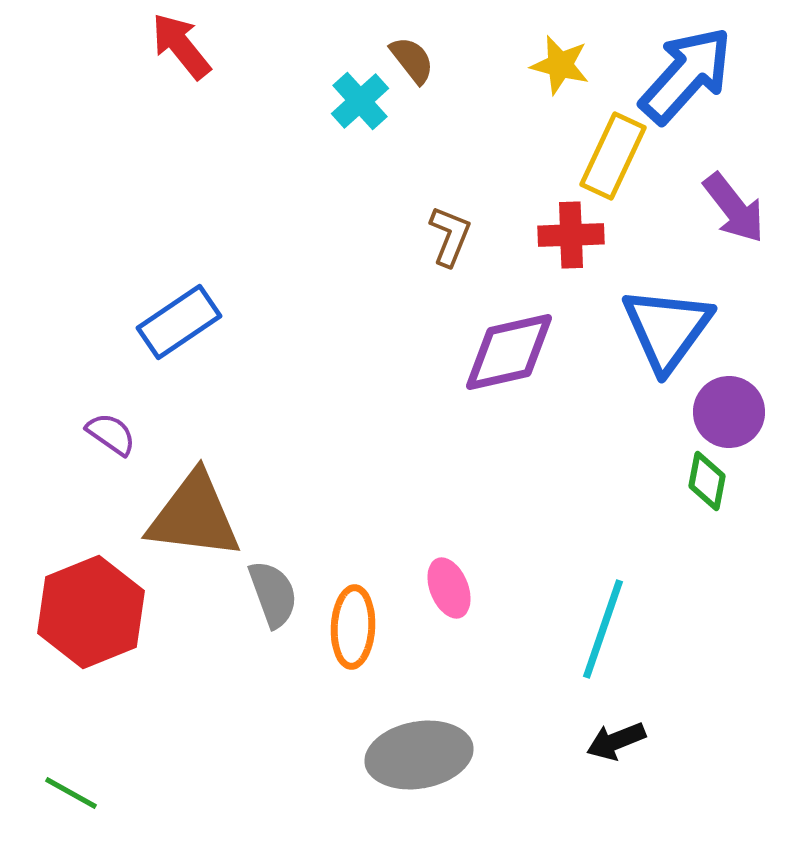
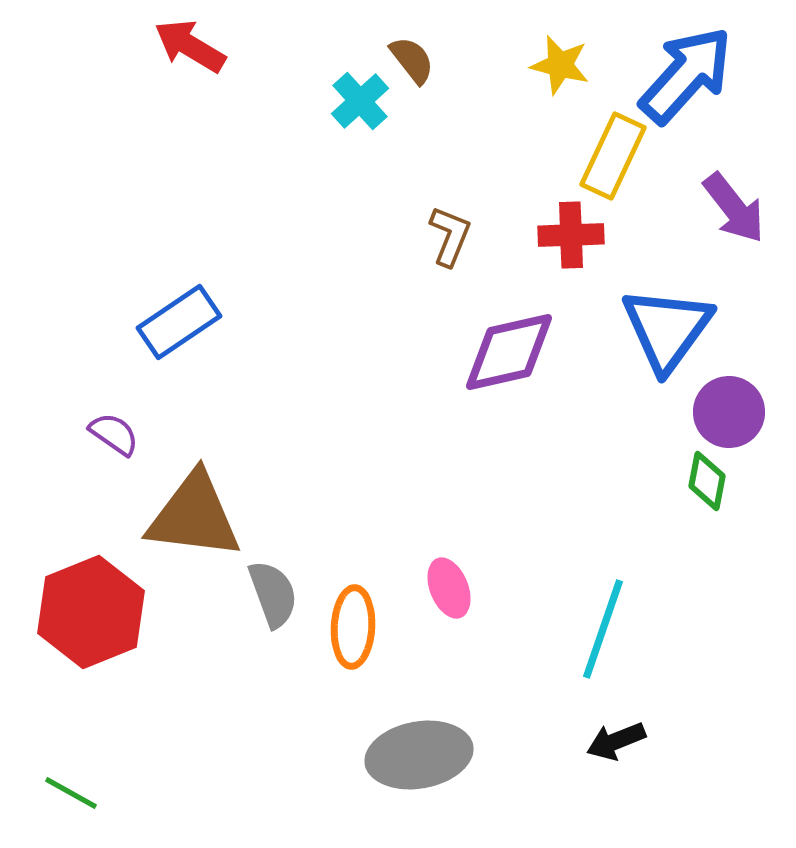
red arrow: moved 9 px right; rotated 20 degrees counterclockwise
purple semicircle: moved 3 px right
